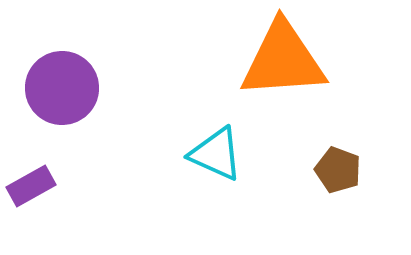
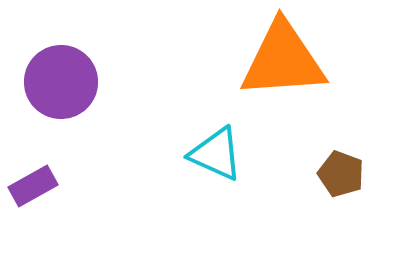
purple circle: moved 1 px left, 6 px up
brown pentagon: moved 3 px right, 4 px down
purple rectangle: moved 2 px right
